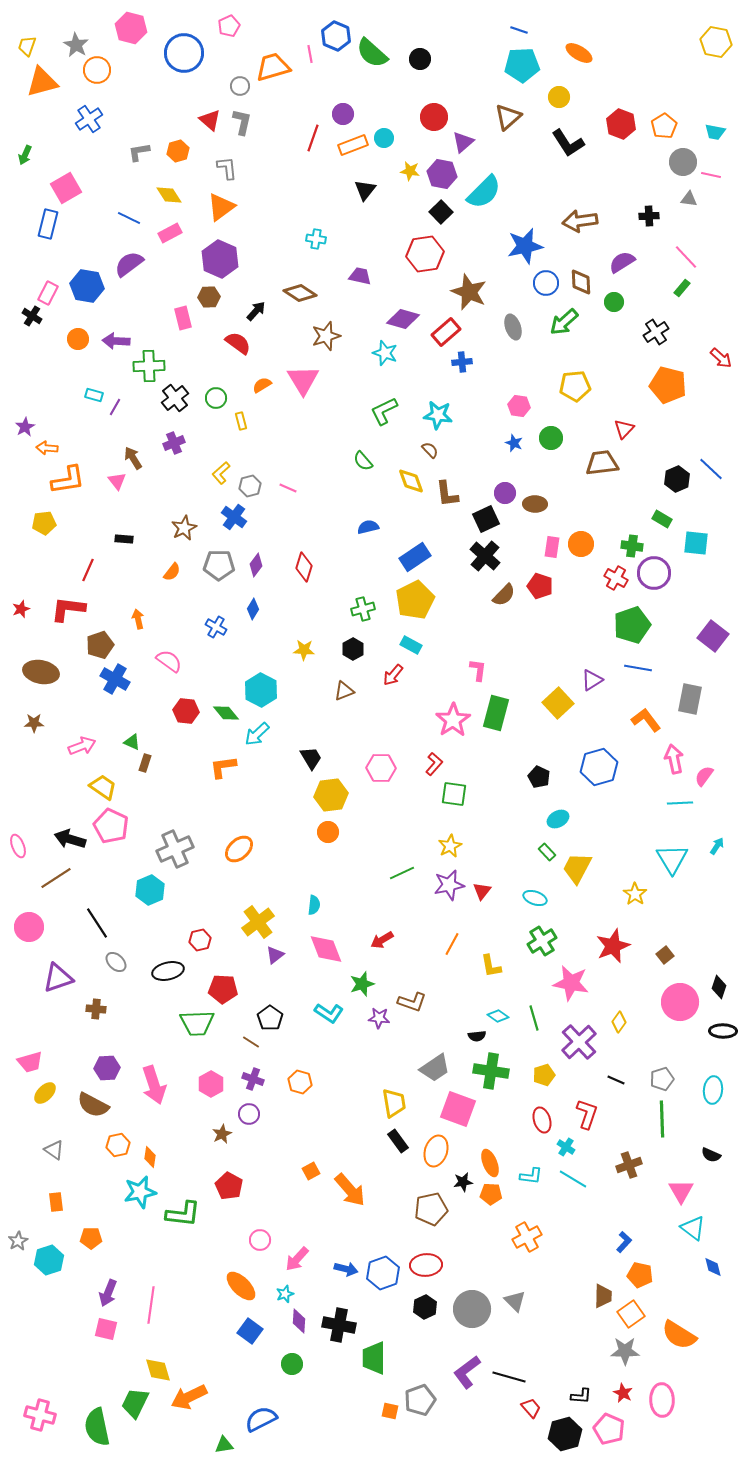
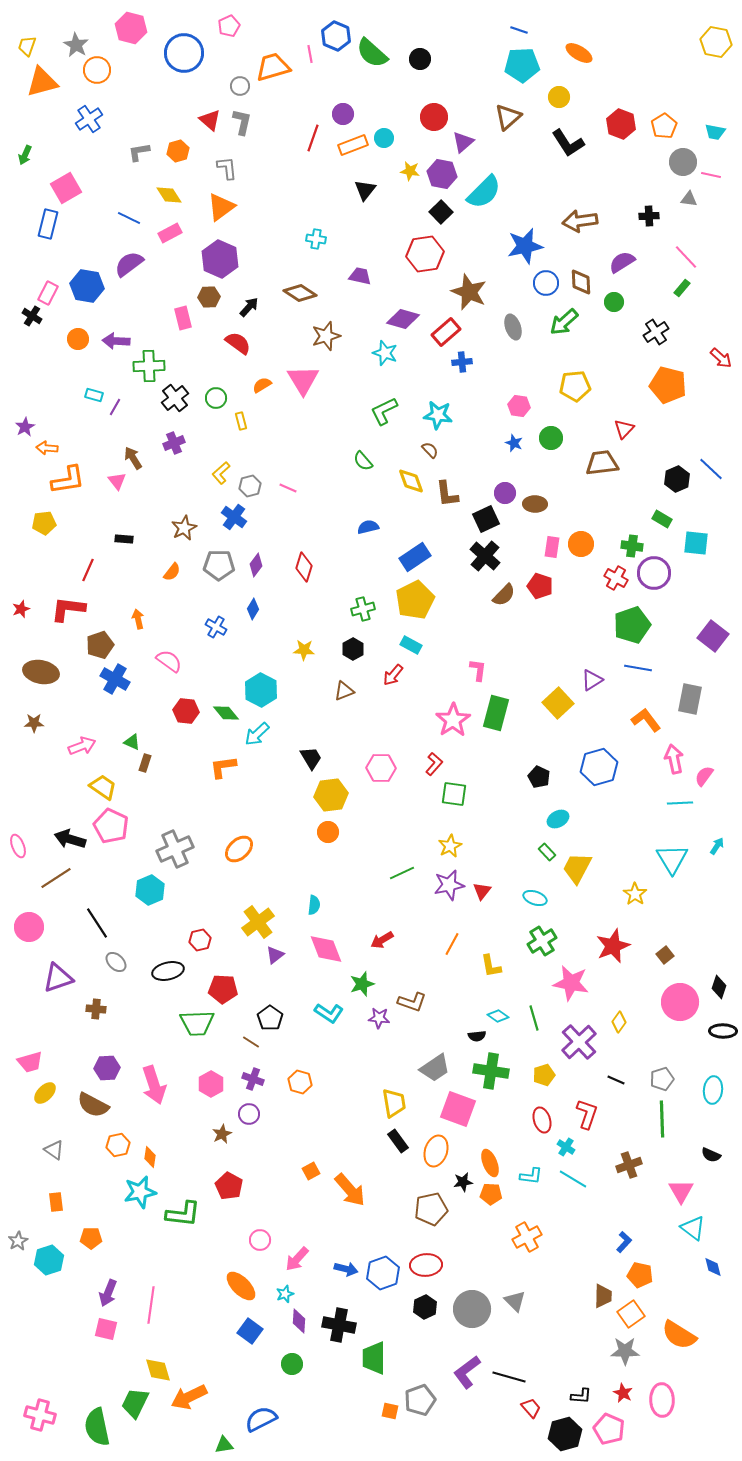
black arrow at (256, 311): moved 7 px left, 4 px up
